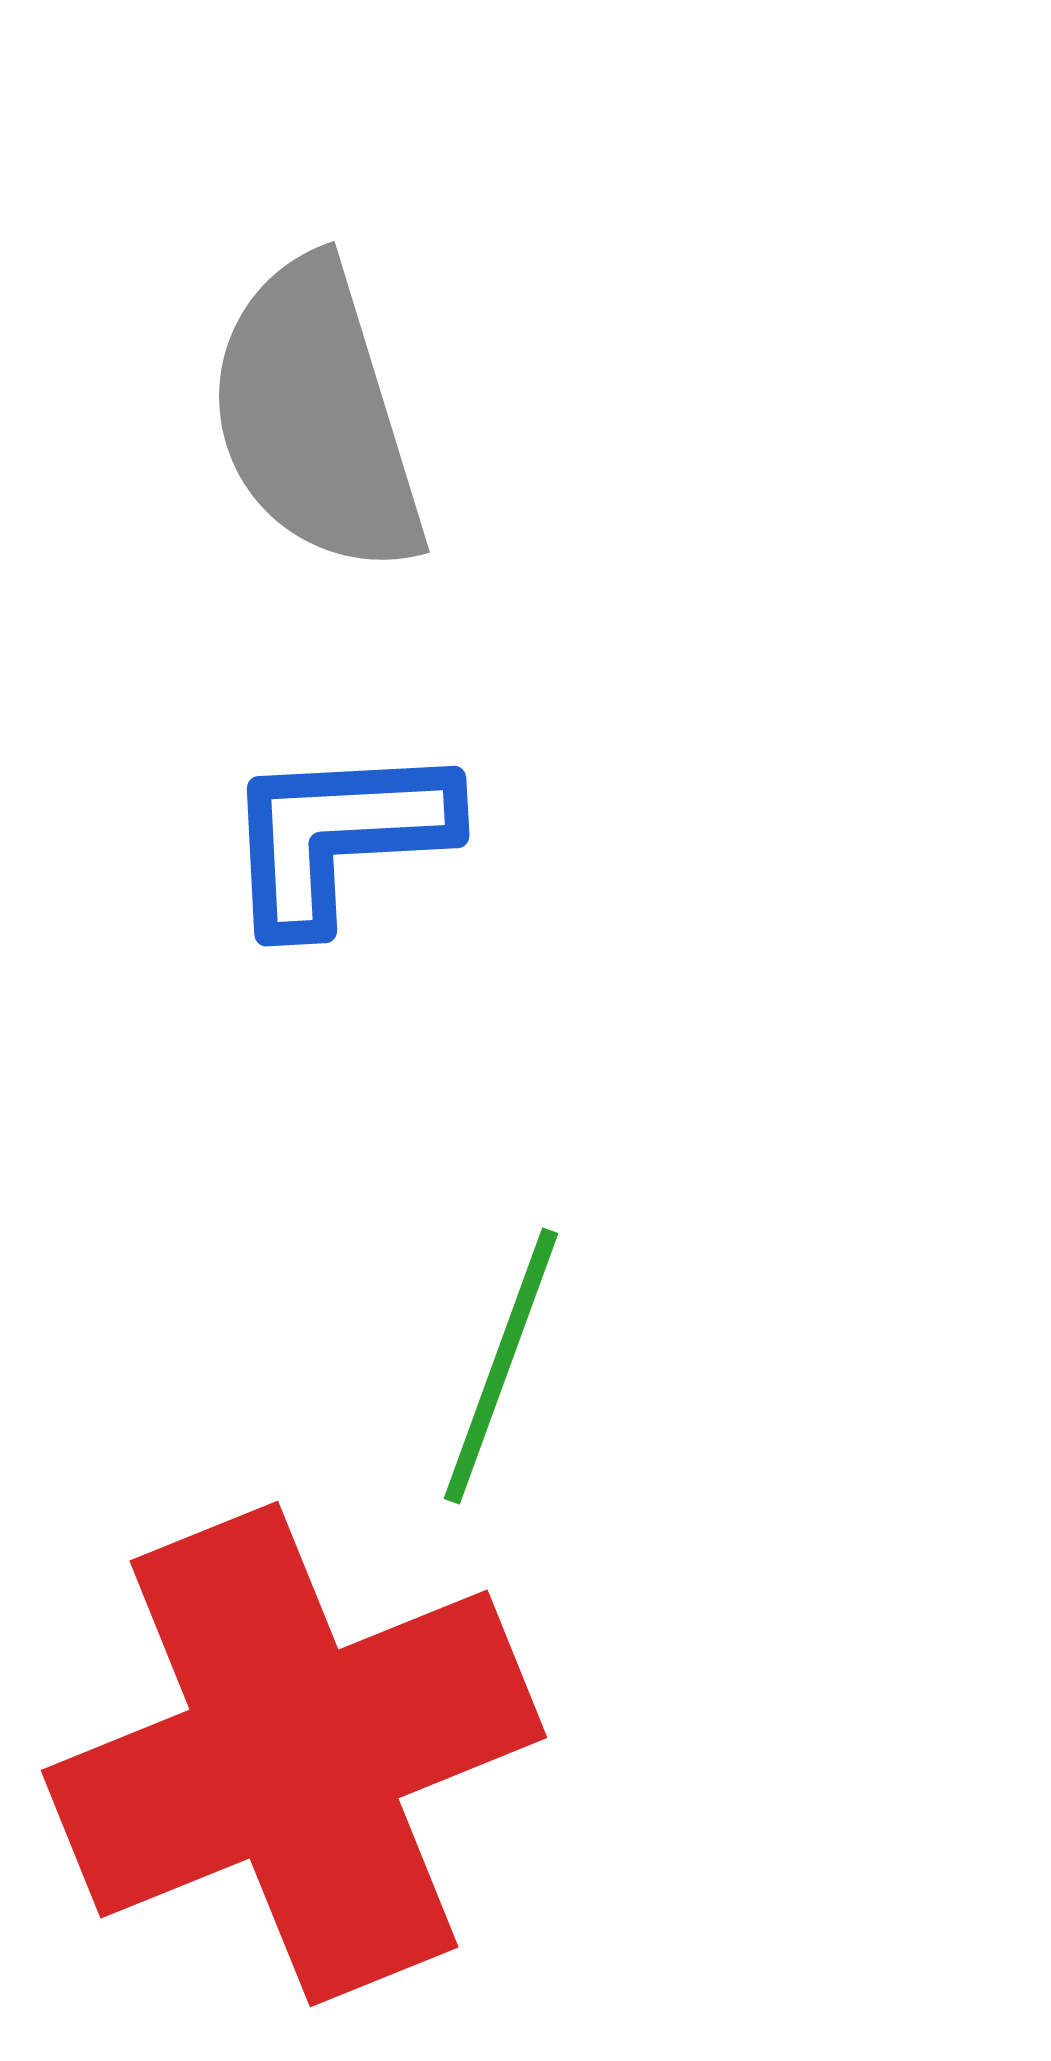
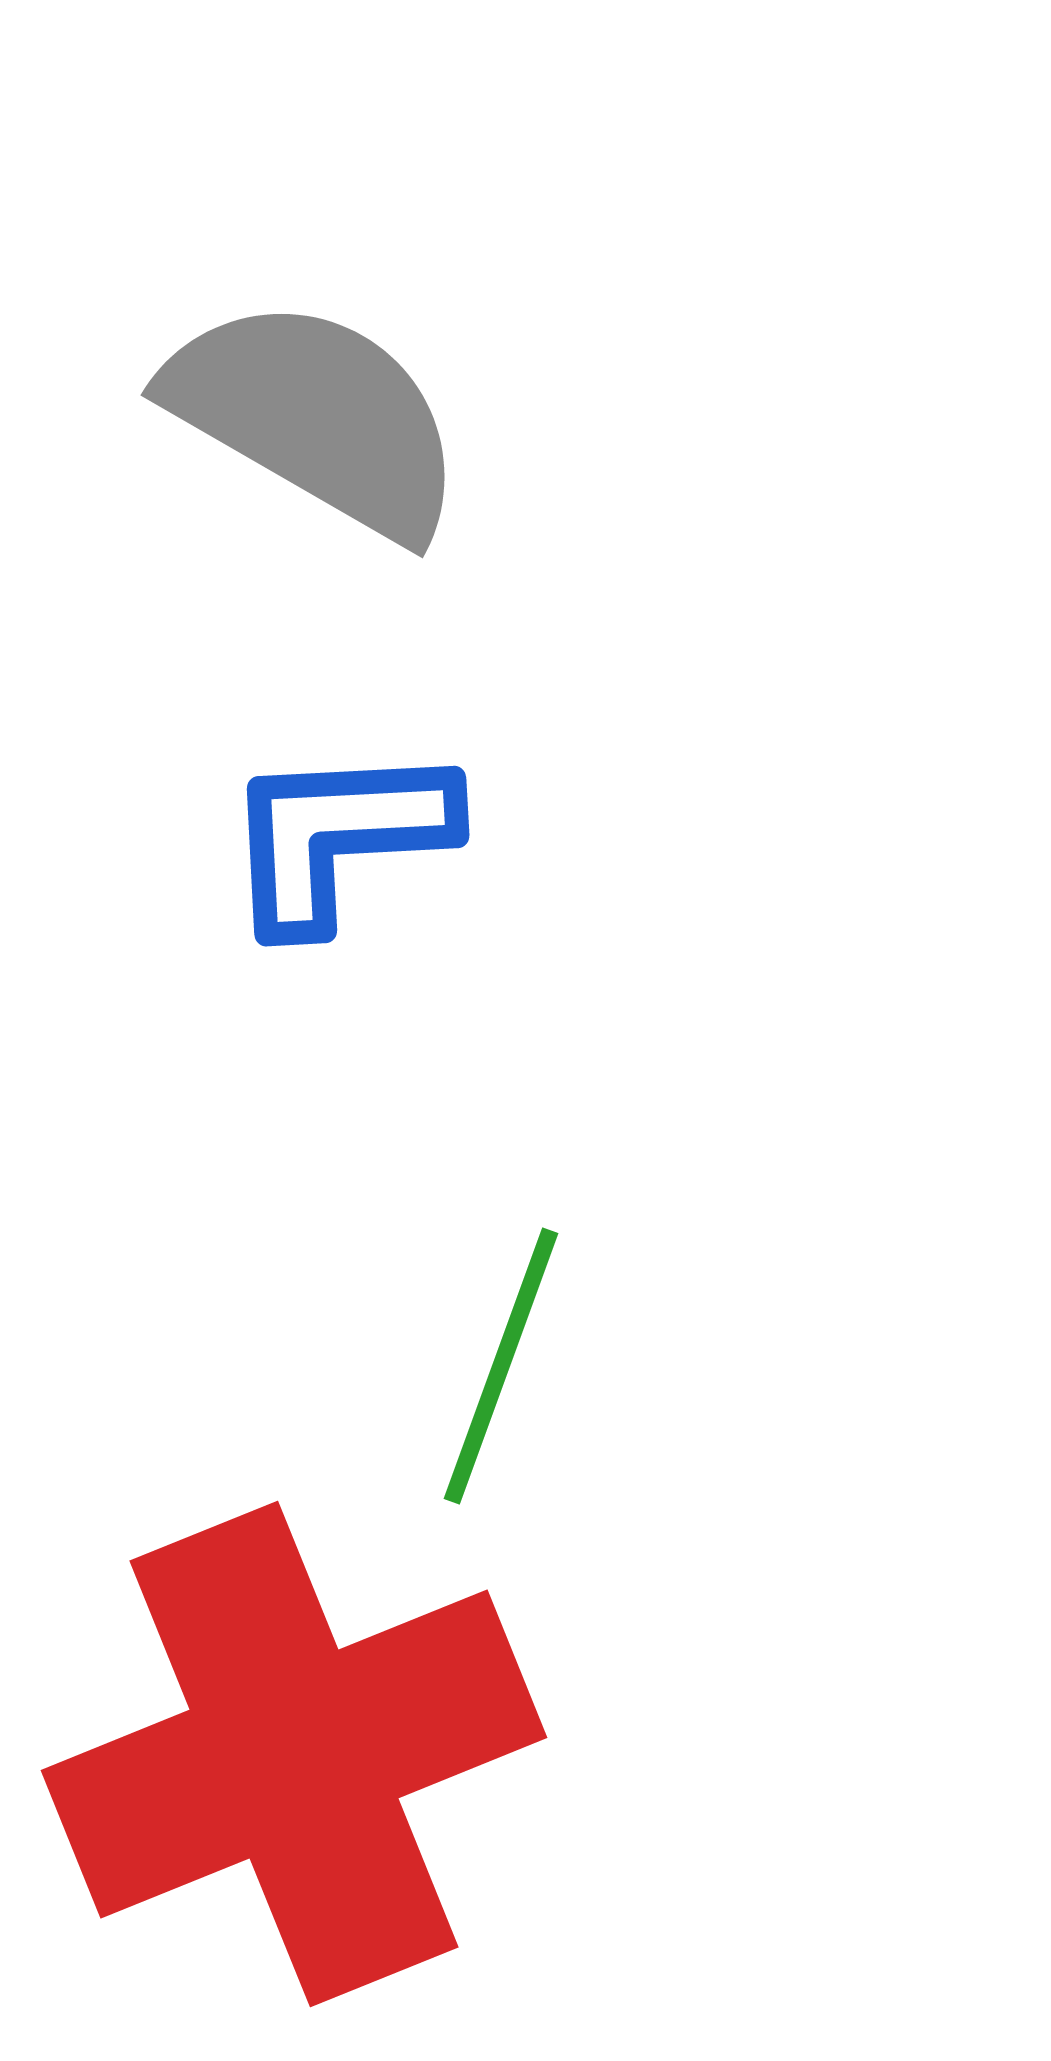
gray semicircle: rotated 137 degrees clockwise
